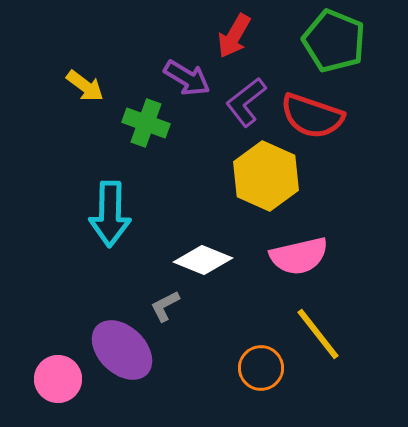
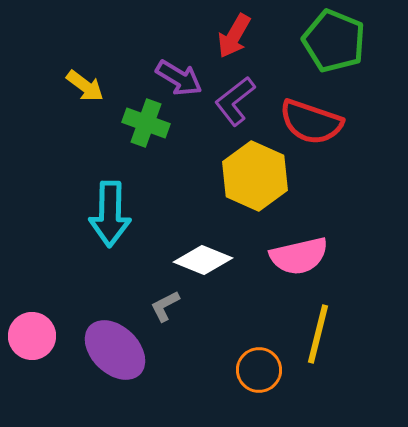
purple arrow: moved 8 px left
purple L-shape: moved 11 px left, 1 px up
red semicircle: moved 1 px left, 6 px down
yellow hexagon: moved 11 px left
yellow line: rotated 52 degrees clockwise
purple ellipse: moved 7 px left
orange circle: moved 2 px left, 2 px down
pink circle: moved 26 px left, 43 px up
